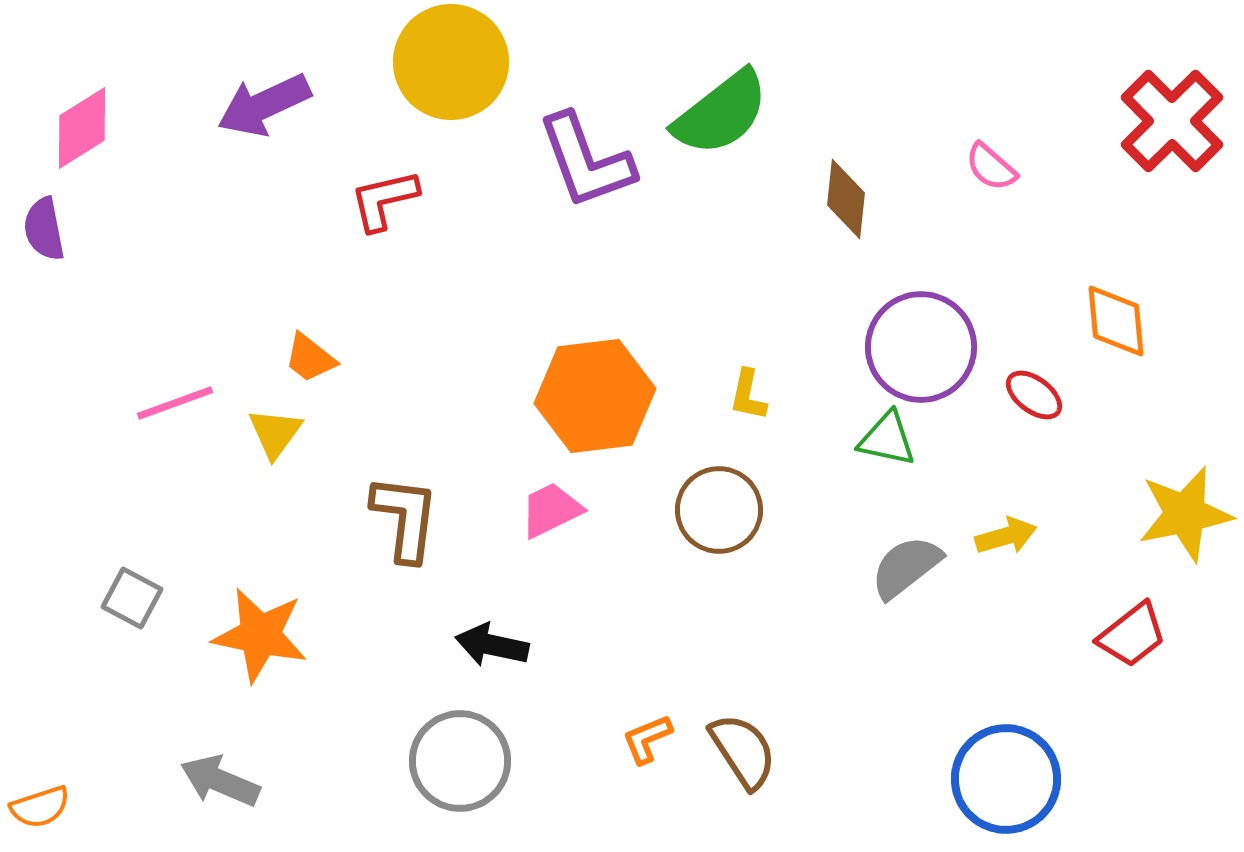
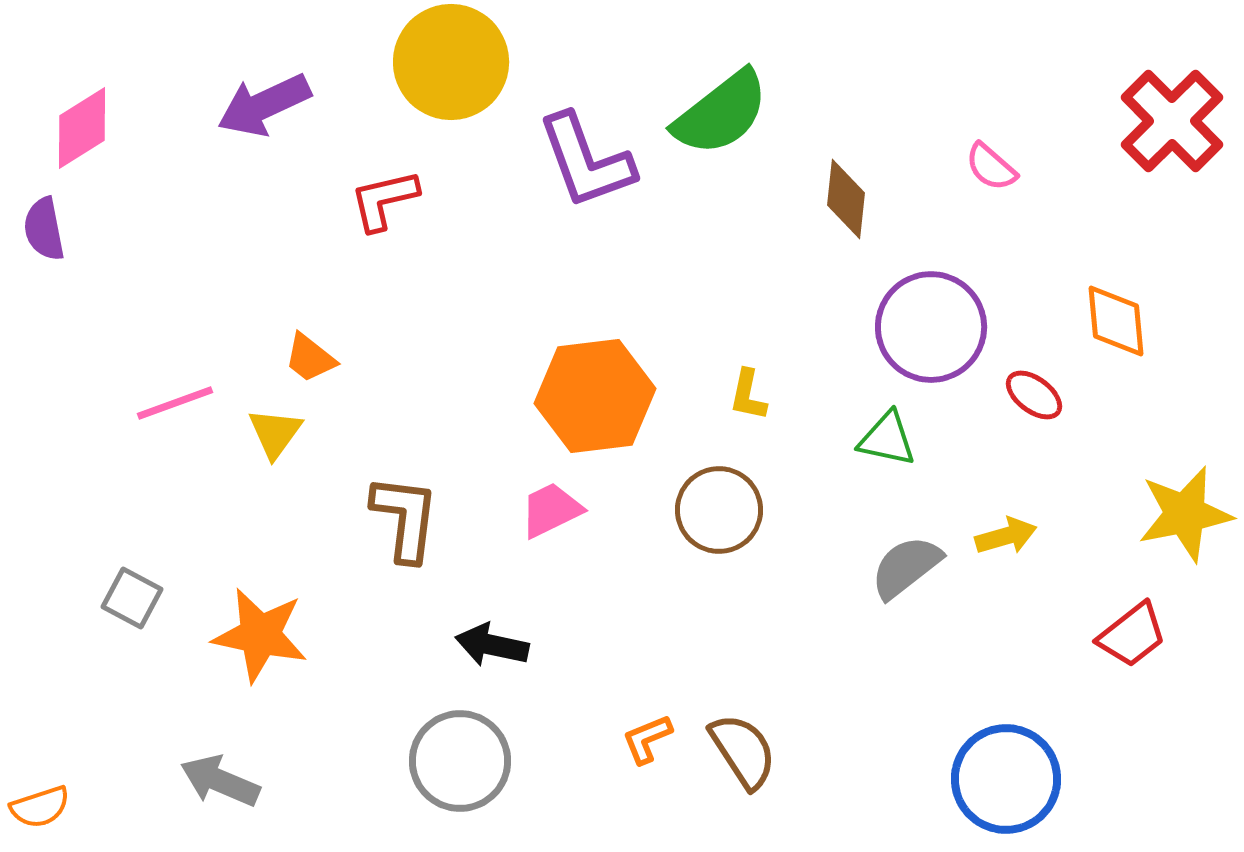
purple circle: moved 10 px right, 20 px up
